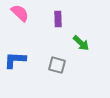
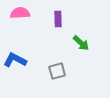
pink semicircle: rotated 48 degrees counterclockwise
blue L-shape: rotated 25 degrees clockwise
gray square: moved 6 px down; rotated 30 degrees counterclockwise
